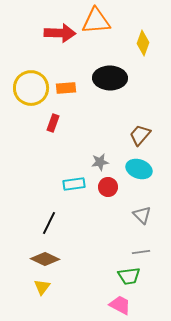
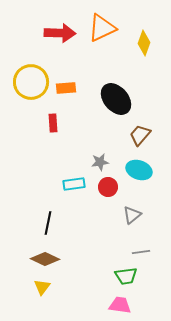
orange triangle: moved 6 px right, 7 px down; rotated 20 degrees counterclockwise
yellow diamond: moved 1 px right
black ellipse: moved 6 px right, 21 px down; rotated 48 degrees clockwise
yellow circle: moved 6 px up
red rectangle: rotated 24 degrees counterclockwise
cyan ellipse: moved 1 px down
gray triangle: moved 10 px left; rotated 36 degrees clockwise
black line: moved 1 px left; rotated 15 degrees counterclockwise
green trapezoid: moved 3 px left
pink trapezoid: rotated 20 degrees counterclockwise
